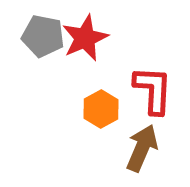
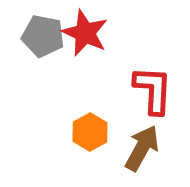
red star: moved 5 px up; rotated 24 degrees counterclockwise
orange hexagon: moved 11 px left, 23 px down
brown arrow: rotated 6 degrees clockwise
